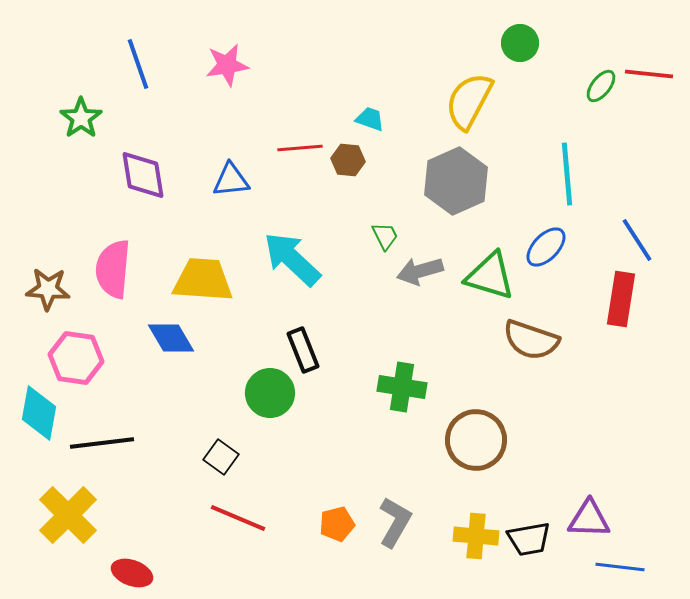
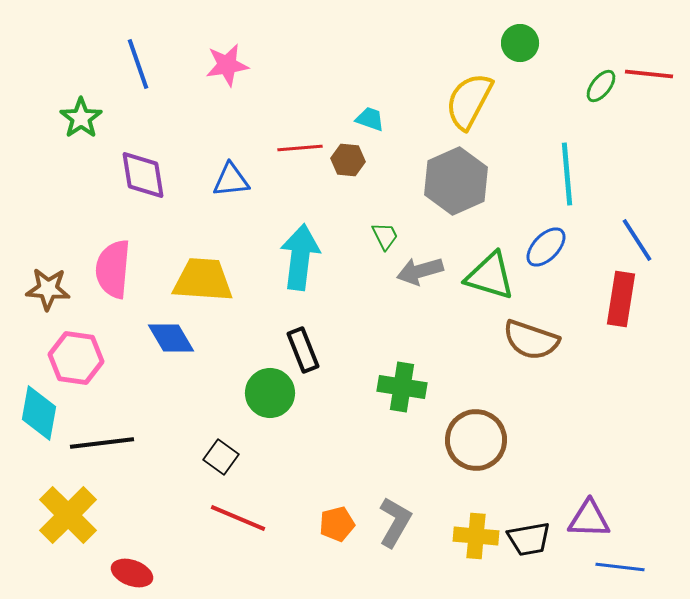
cyan arrow at (292, 259): moved 8 px right, 2 px up; rotated 54 degrees clockwise
